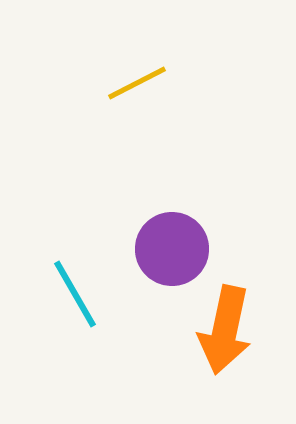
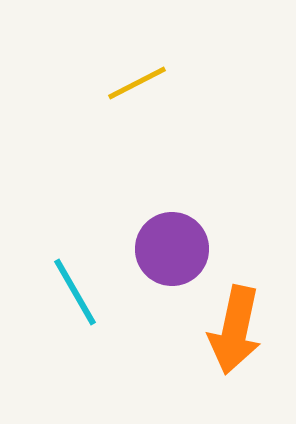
cyan line: moved 2 px up
orange arrow: moved 10 px right
